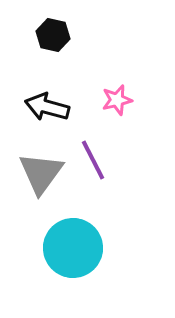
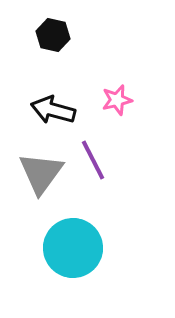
black arrow: moved 6 px right, 3 px down
